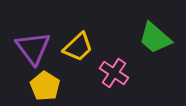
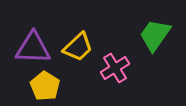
green trapezoid: moved 3 px up; rotated 84 degrees clockwise
purple triangle: rotated 51 degrees counterclockwise
pink cross: moved 1 px right, 5 px up; rotated 24 degrees clockwise
